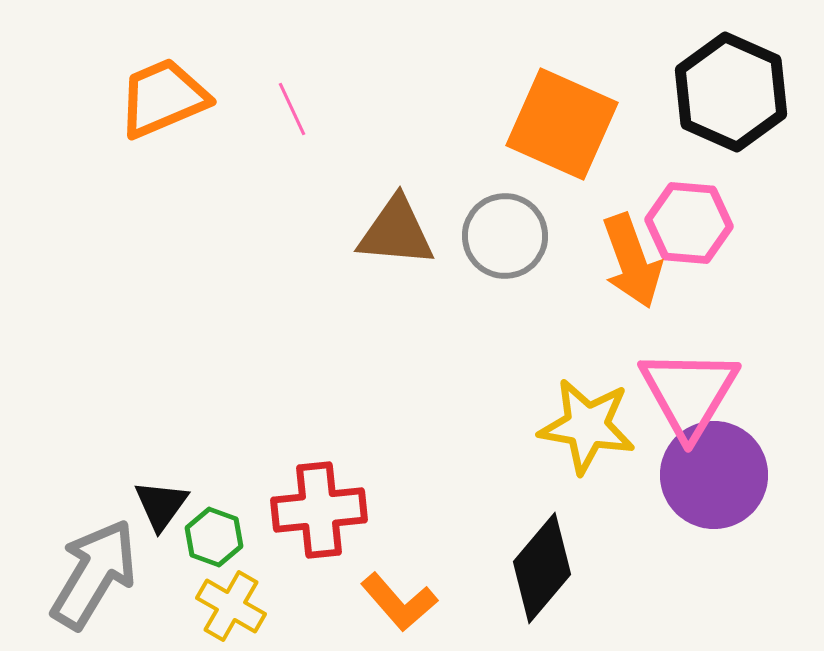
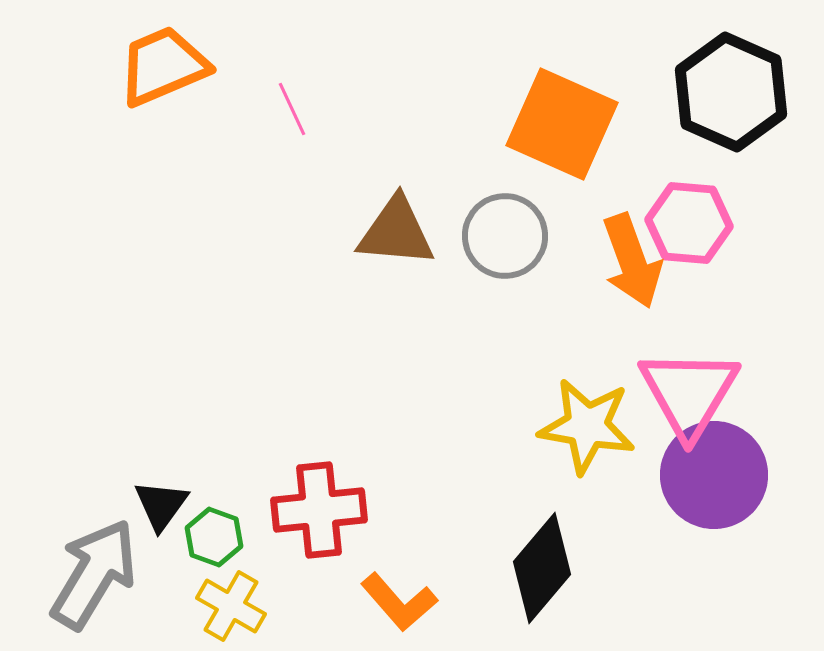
orange trapezoid: moved 32 px up
